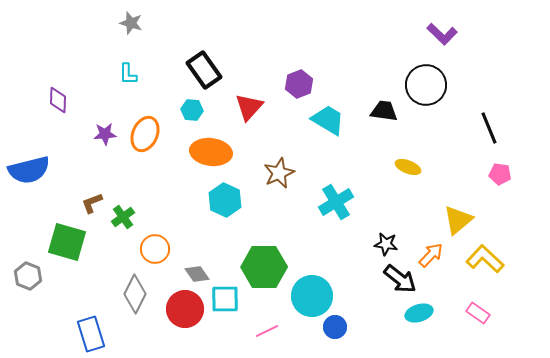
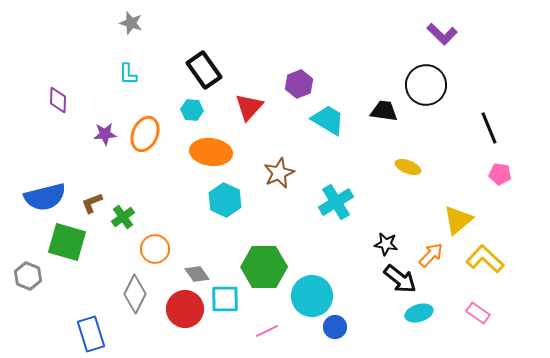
blue semicircle at (29, 170): moved 16 px right, 27 px down
